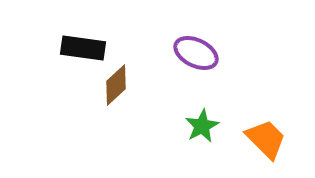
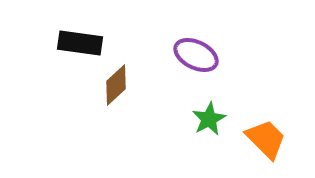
black rectangle: moved 3 px left, 5 px up
purple ellipse: moved 2 px down
green star: moved 7 px right, 7 px up
